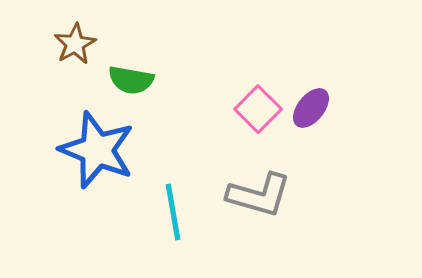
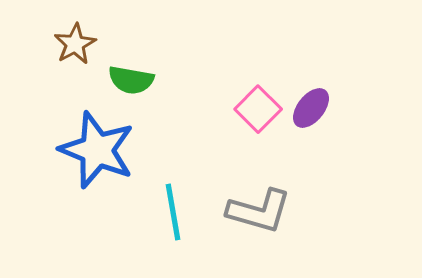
gray L-shape: moved 16 px down
